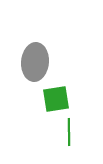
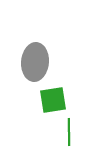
green square: moved 3 px left, 1 px down
